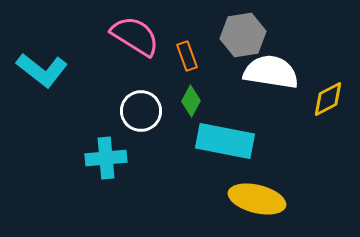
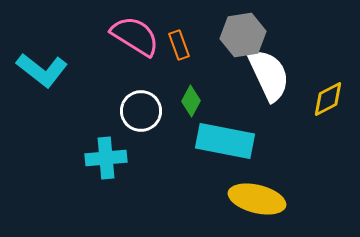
orange rectangle: moved 8 px left, 11 px up
white semicircle: moved 2 px left, 3 px down; rotated 56 degrees clockwise
